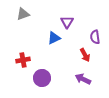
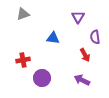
purple triangle: moved 11 px right, 5 px up
blue triangle: moved 1 px left; rotated 32 degrees clockwise
purple arrow: moved 1 px left, 1 px down
